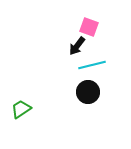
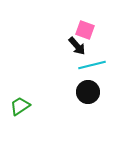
pink square: moved 4 px left, 3 px down
black arrow: rotated 78 degrees counterclockwise
green trapezoid: moved 1 px left, 3 px up
